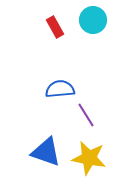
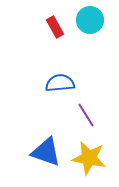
cyan circle: moved 3 px left
blue semicircle: moved 6 px up
